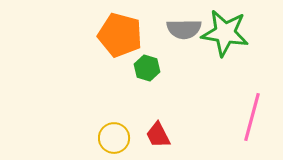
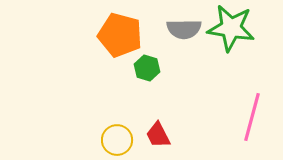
green star: moved 6 px right, 5 px up
yellow circle: moved 3 px right, 2 px down
